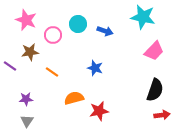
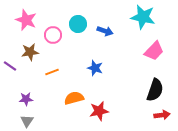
orange line: rotated 56 degrees counterclockwise
